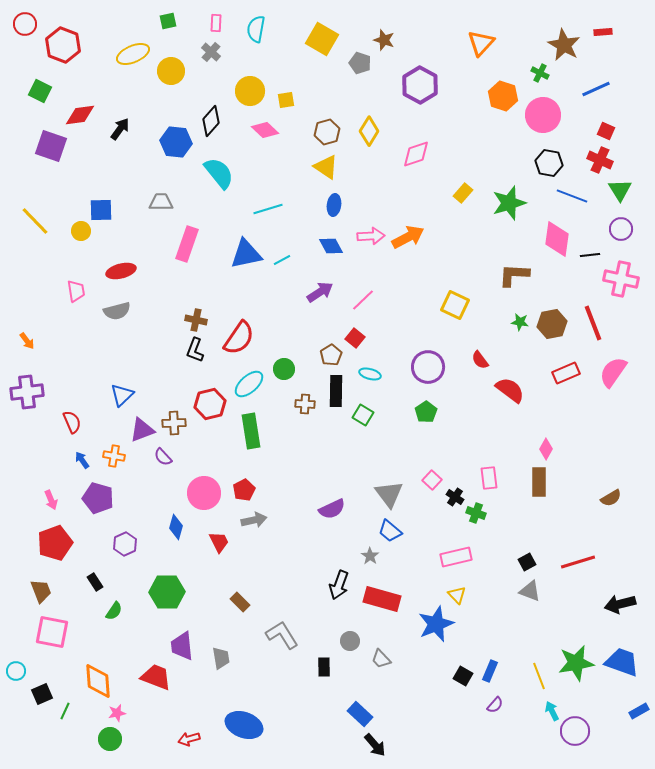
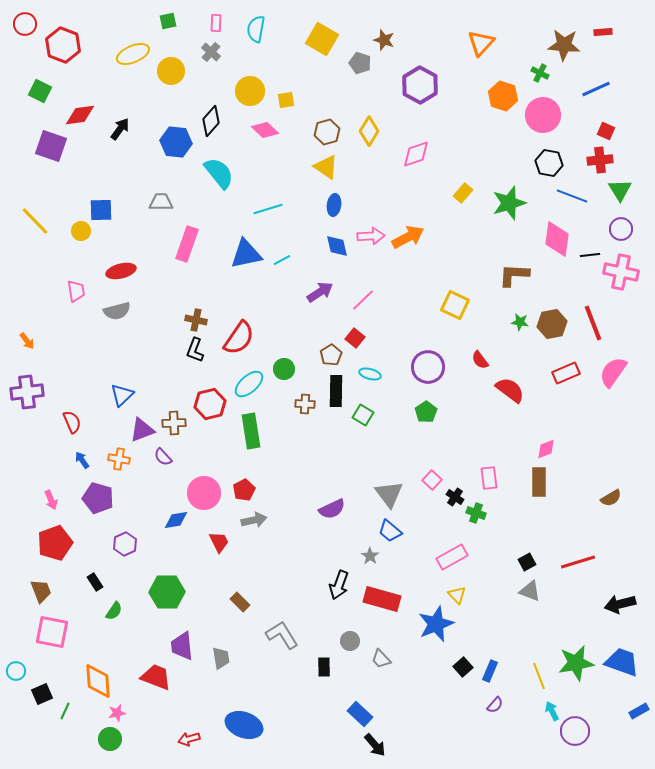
brown star at (564, 45): rotated 24 degrees counterclockwise
red cross at (600, 160): rotated 30 degrees counterclockwise
blue diamond at (331, 246): moved 6 px right; rotated 15 degrees clockwise
pink cross at (621, 279): moved 7 px up
pink diamond at (546, 449): rotated 40 degrees clockwise
orange cross at (114, 456): moved 5 px right, 3 px down
blue diamond at (176, 527): moved 7 px up; rotated 65 degrees clockwise
pink rectangle at (456, 557): moved 4 px left; rotated 16 degrees counterclockwise
black square at (463, 676): moved 9 px up; rotated 18 degrees clockwise
